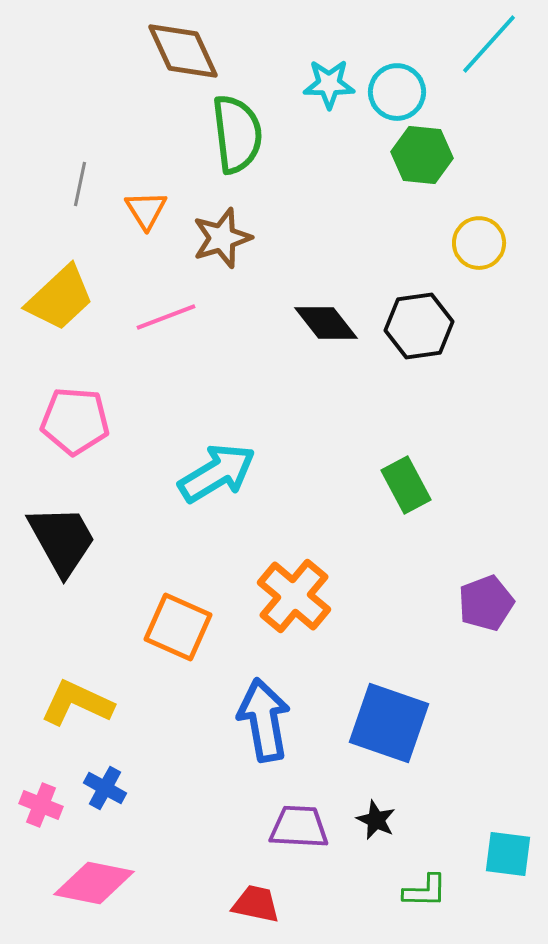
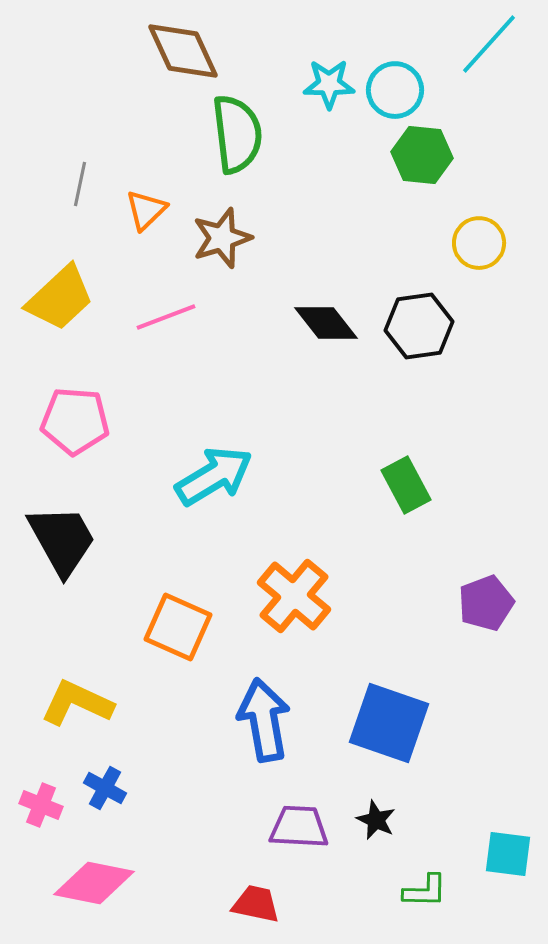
cyan circle: moved 2 px left, 2 px up
orange triangle: rotated 18 degrees clockwise
cyan arrow: moved 3 px left, 3 px down
